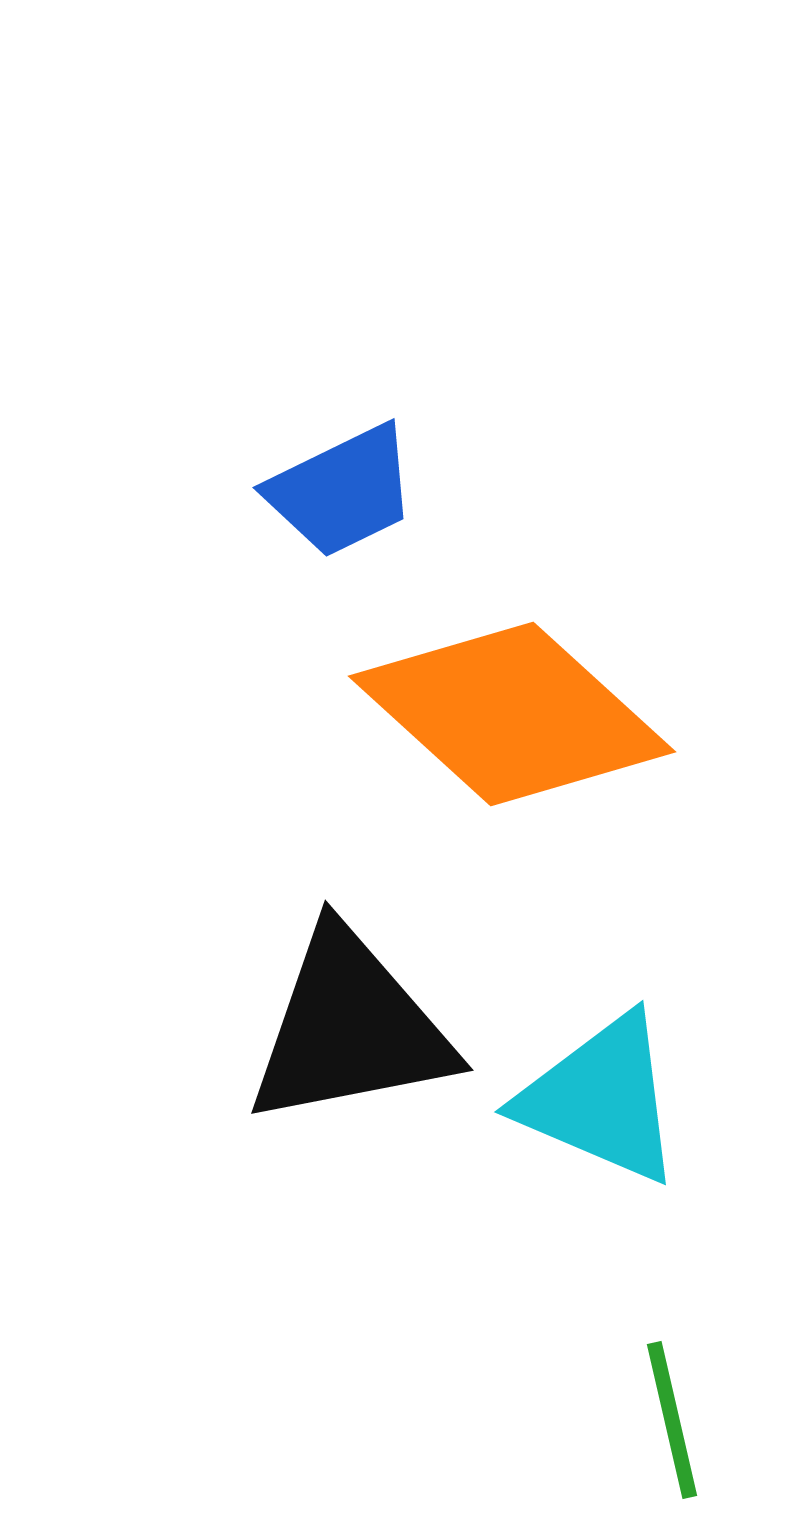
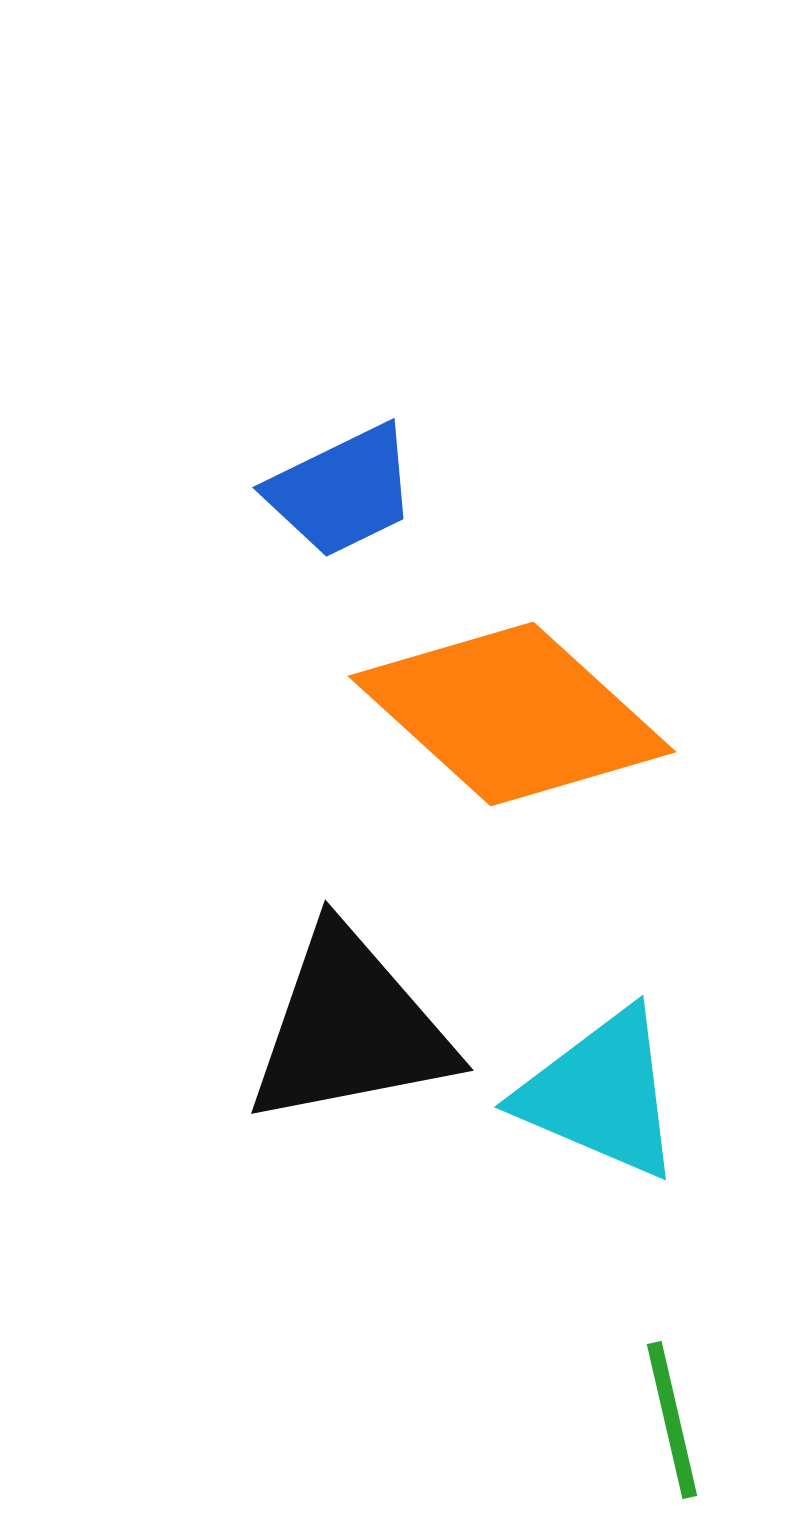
cyan triangle: moved 5 px up
